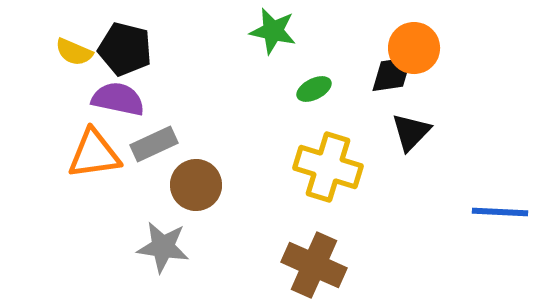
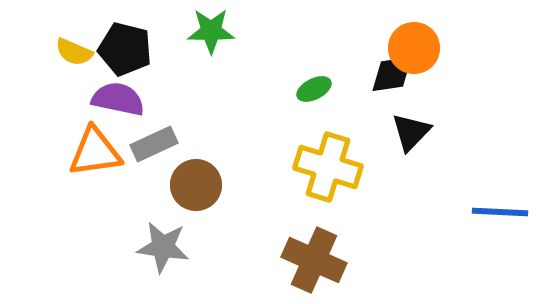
green star: moved 62 px left; rotated 12 degrees counterclockwise
orange triangle: moved 1 px right, 2 px up
brown cross: moved 5 px up
